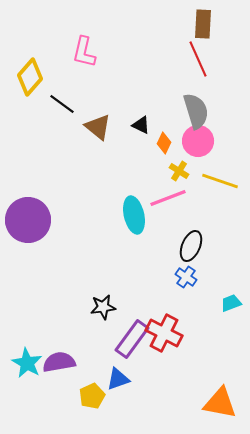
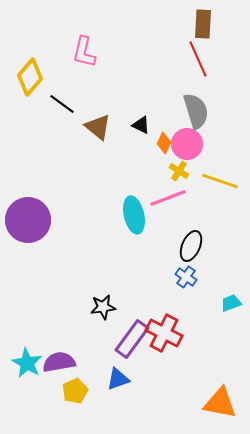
pink circle: moved 11 px left, 3 px down
yellow pentagon: moved 17 px left, 5 px up
